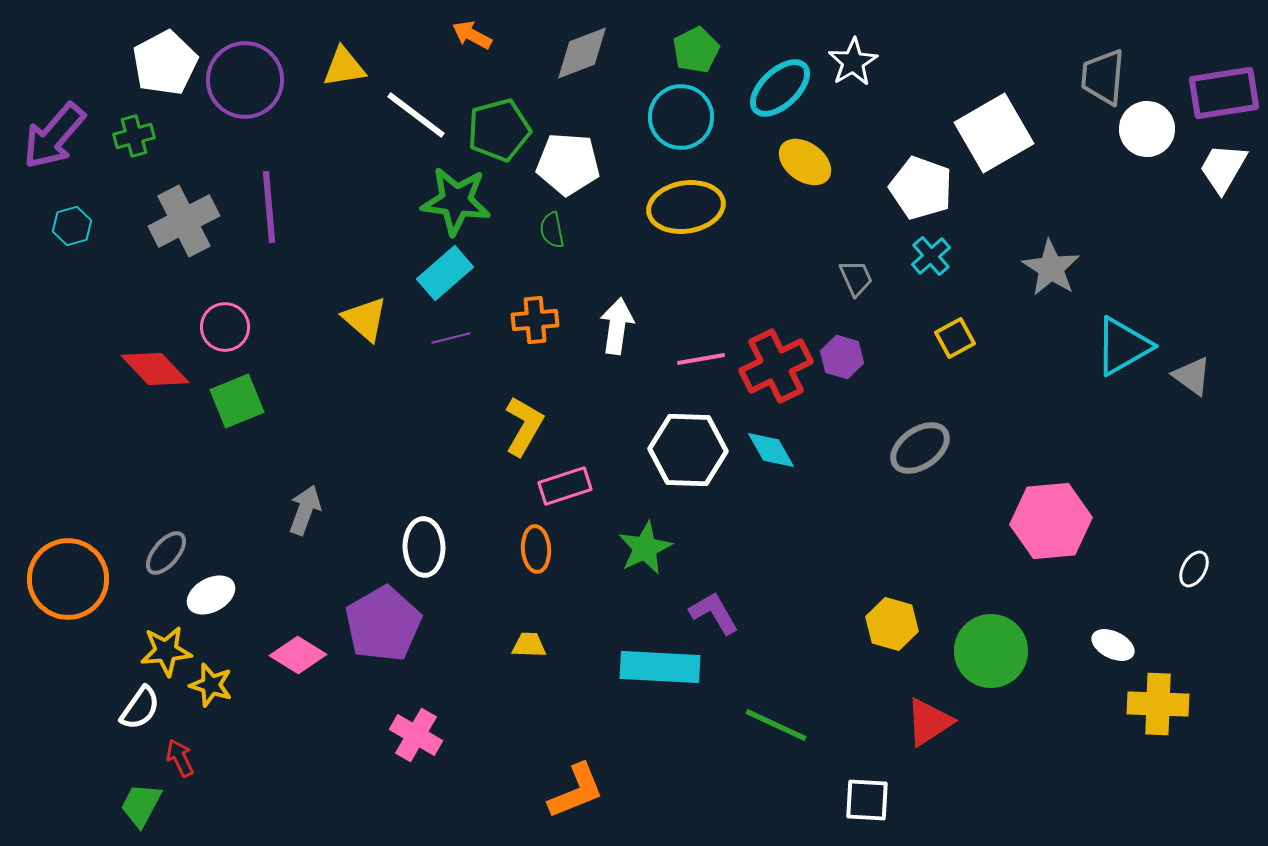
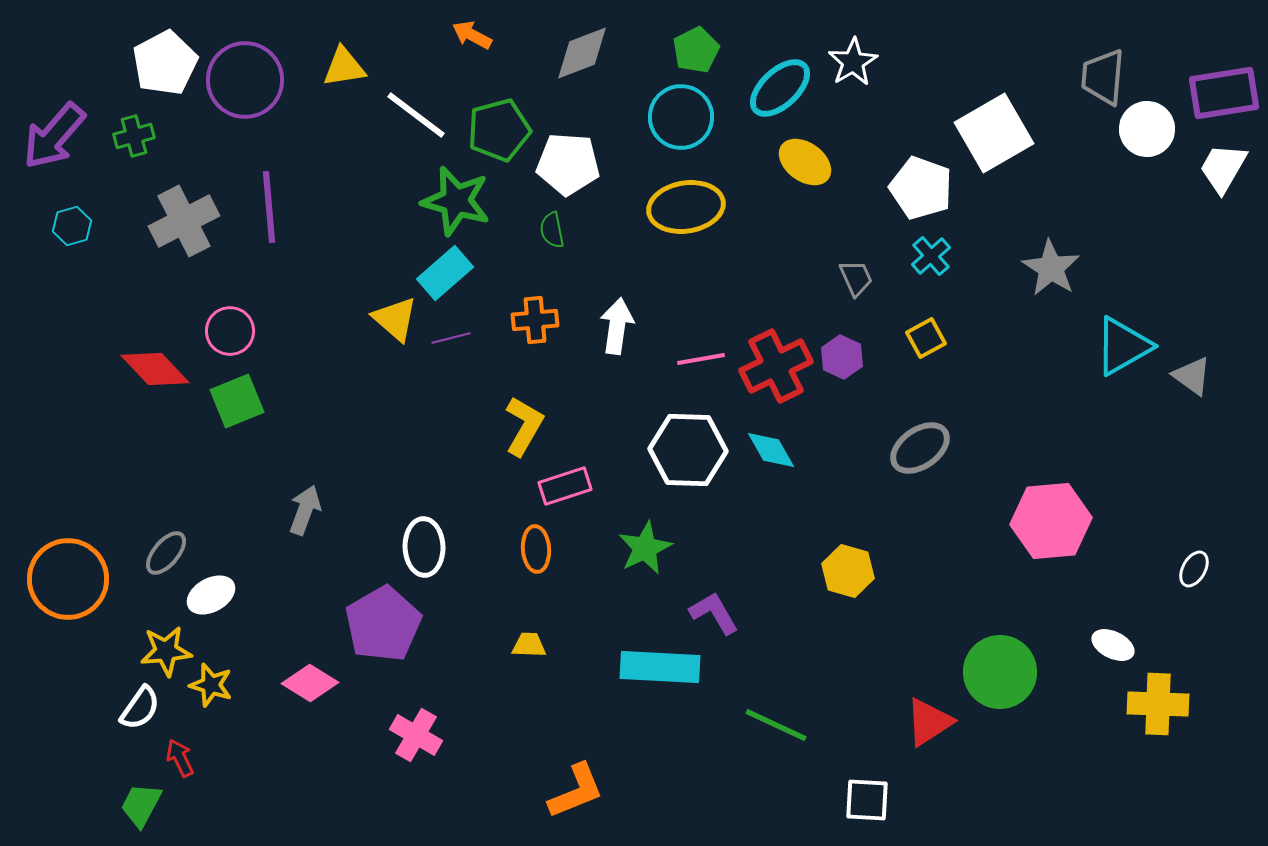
green star at (456, 201): rotated 8 degrees clockwise
yellow triangle at (365, 319): moved 30 px right
pink circle at (225, 327): moved 5 px right, 4 px down
yellow square at (955, 338): moved 29 px left
purple hexagon at (842, 357): rotated 9 degrees clockwise
yellow hexagon at (892, 624): moved 44 px left, 53 px up
green circle at (991, 651): moved 9 px right, 21 px down
pink diamond at (298, 655): moved 12 px right, 28 px down
